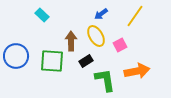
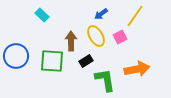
pink square: moved 8 px up
orange arrow: moved 2 px up
